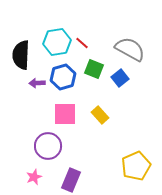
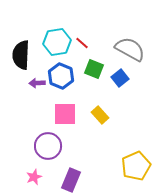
blue hexagon: moved 2 px left, 1 px up; rotated 20 degrees counterclockwise
